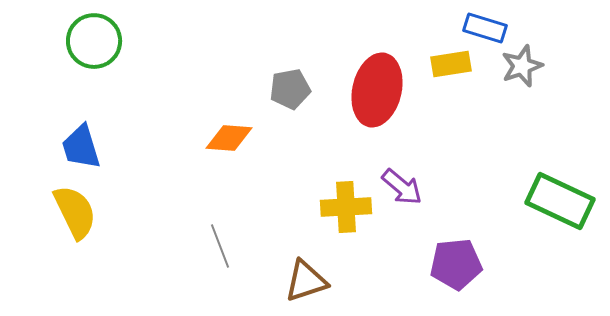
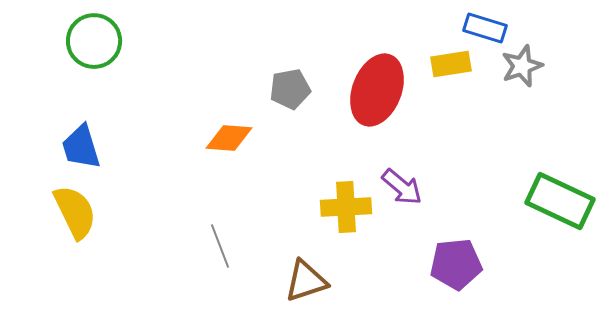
red ellipse: rotated 8 degrees clockwise
